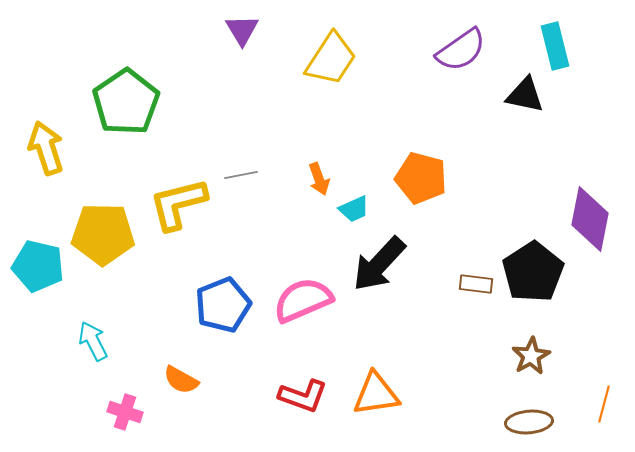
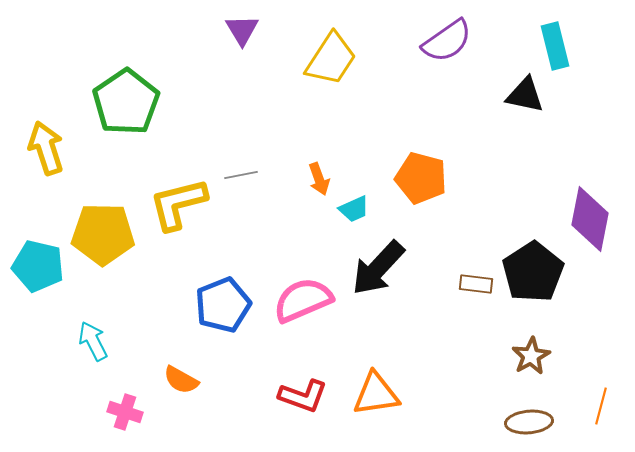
purple semicircle: moved 14 px left, 9 px up
black arrow: moved 1 px left, 4 px down
orange line: moved 3 px left, 2 px down
